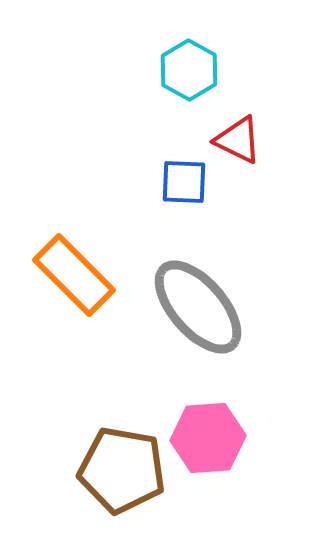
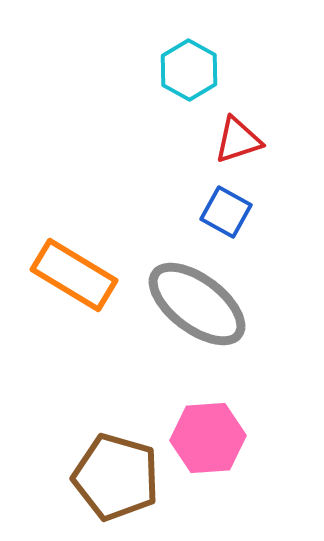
red triangle: rotated 44 degrees counterclockwise
blue square: moved 42 px right, 30 px down; rotated 27 degrees clockwise
orange rectangle: rotated 14 degrees counterclockwise
gray ellipse: moved 1 px left, 3 px up; rotated 12 degrees counterclockwise
brown pentagon: moved 6 px left, 7 px down; rotated 6 degrees clockwise
